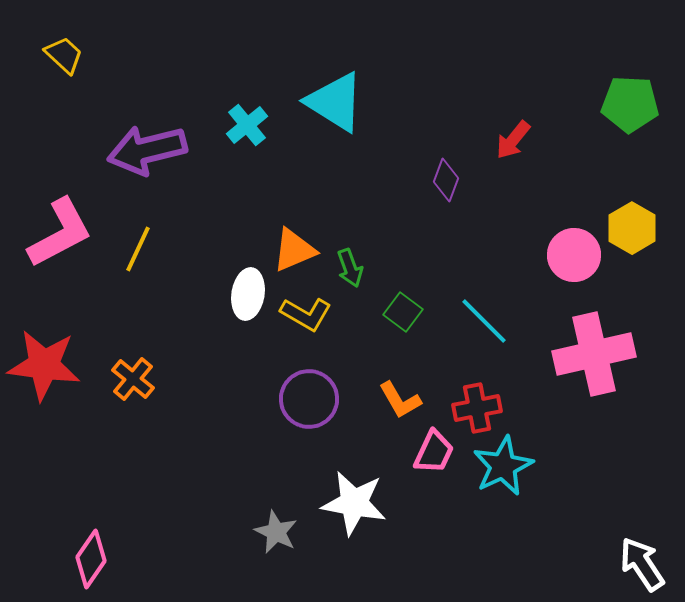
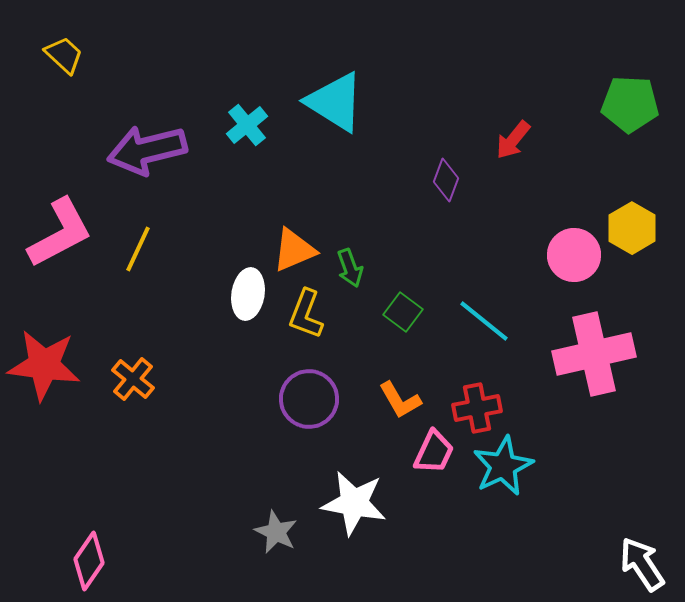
yellow L-shape: rotated 81 degrees clockwise
cyan line: rotated 6 degrees counterclockwise
pink diamond: moved 2 px left, 2 px down
